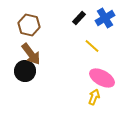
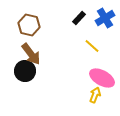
yellow arrow: moved 1 px right, 2 px up
